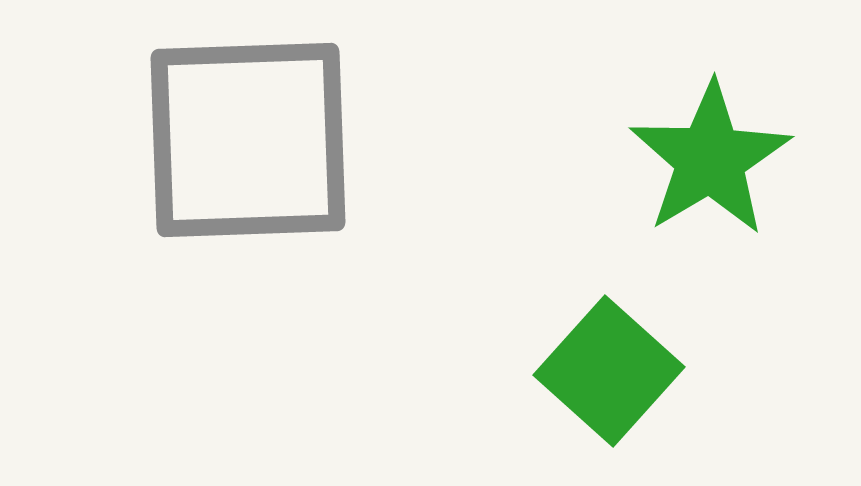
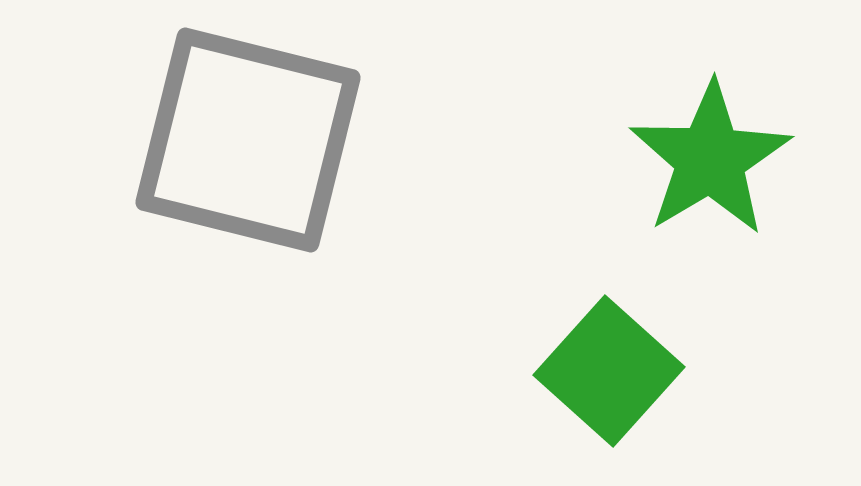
gray square: rotated 16 degrees clockwise
